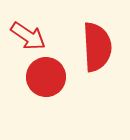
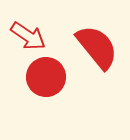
red semicircle: rotated 36 degrees counterclockwise
